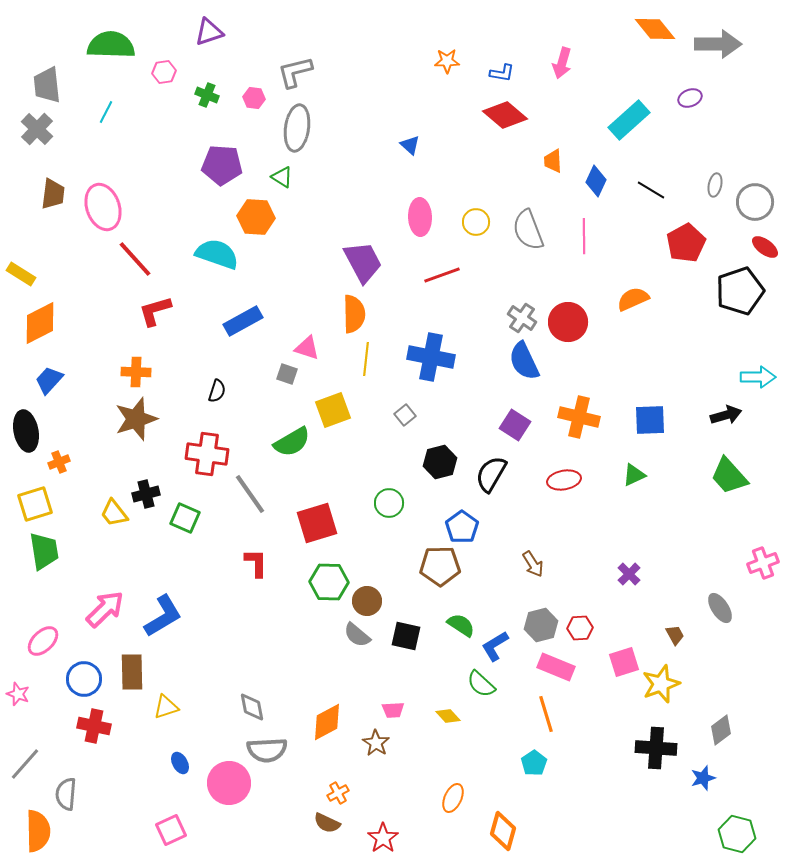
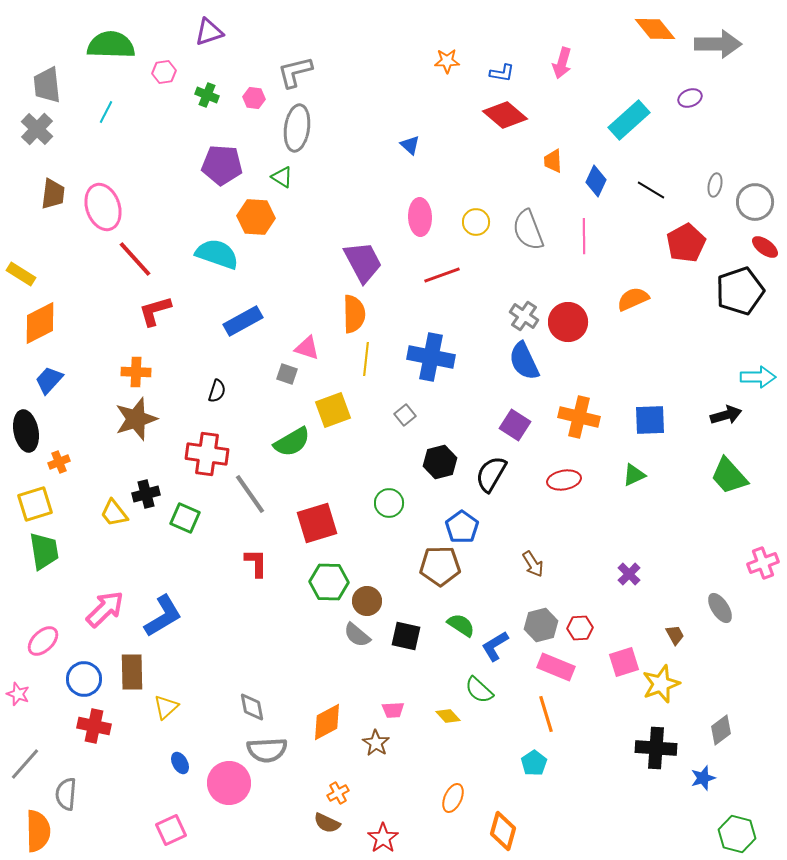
gray cross at (522, 318): moved 2 px right, 2 px up
green semicircle at (481, 684): moved 2 px left, 6 px down
yellow triangle at (166, 707): rotated 24 degrees counterclockwise
